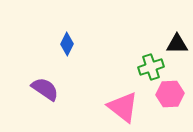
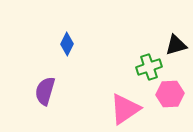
black triangle: moved 1 px left, 1 px down; rotated 15 degrees counterclockwise
green cross: moved 2 px left
purple semicircle: moved 2 px down; rotated 108 degrees counterclockwise
pink triangle: moved 2 px right, 2 px down; rotated 48 degrees clockwise
